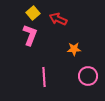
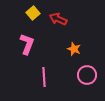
pink L-shape: moved 3 px left, 9 px down
orange star: rotated 24 degrees clockwise
pink circle: moved 1 px left, 1 px up
